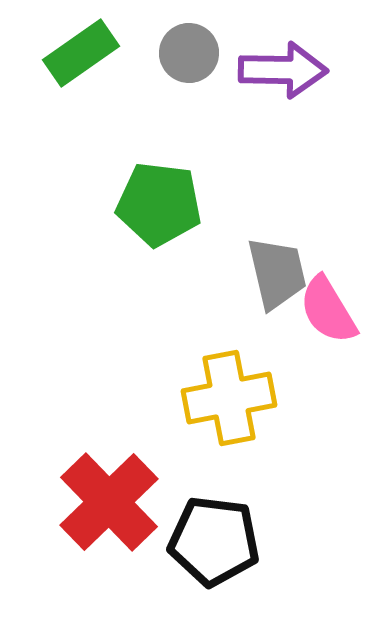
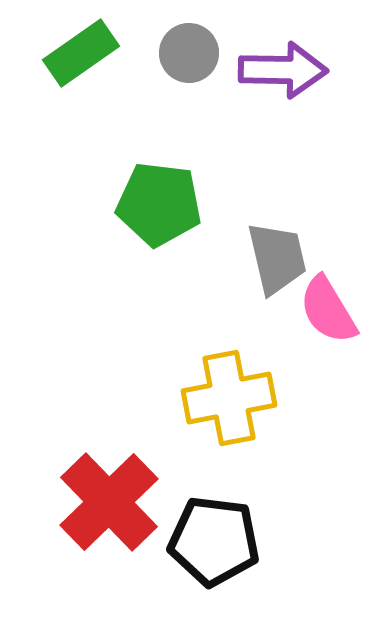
gray trapezoid: moved 15 px up
